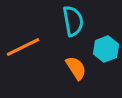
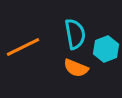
cyan semicircle: moved 2 px right, 13 px down
orange semicircle: rotated 145 degrees clockwise
